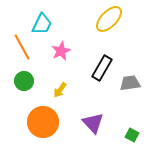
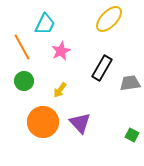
cyan trapezoid: moved 3 px right
purple triangle: moved 13 px left
